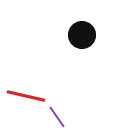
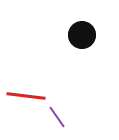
red line: rotated 6 degrees counterclockwise
